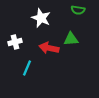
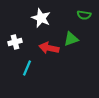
green semicircle: moved 6 px right, 5 px down
green triangle: rotated 14 degrees counterclockwise
